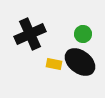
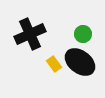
yellow rectangle: rotated 42 degrees clockwise
